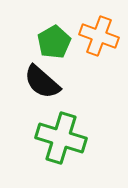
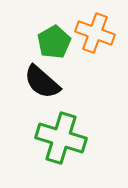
orange cross: moved 4 px left, 3 px up
